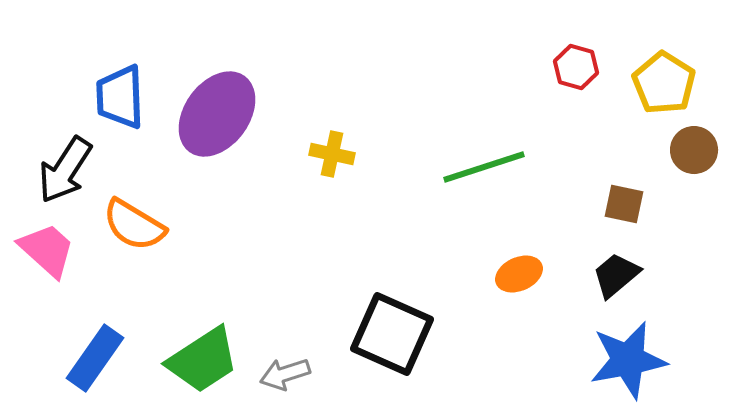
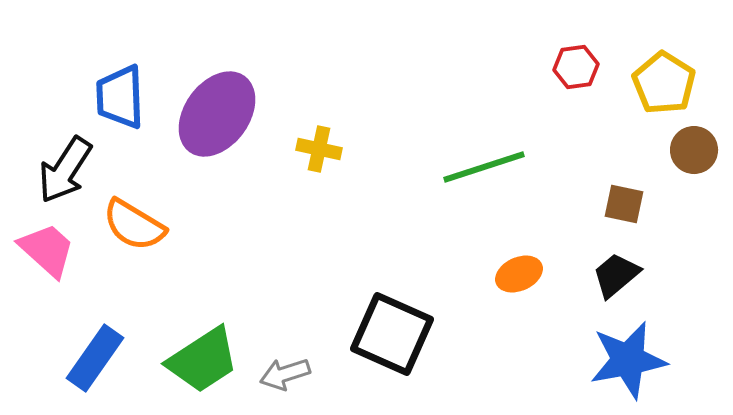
red hexagon: rotated 24 degrees counterclockwise
yellow cross: moved 13 px left, 5 px up
